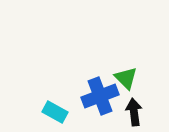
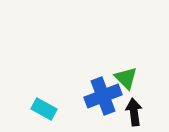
blue cross: moved 3 px right
cyan rectangle: moved 11 px left, 3 px up
